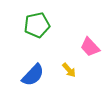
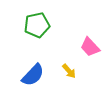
yellow arrow: moved 1 px down
